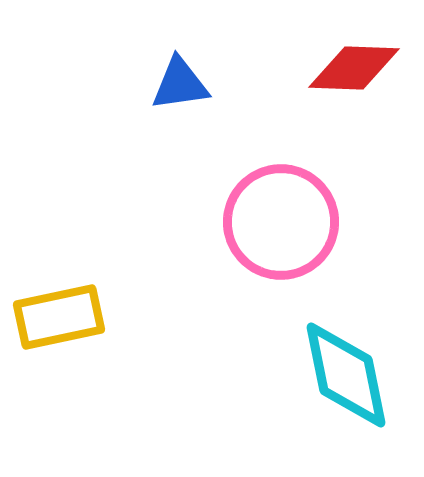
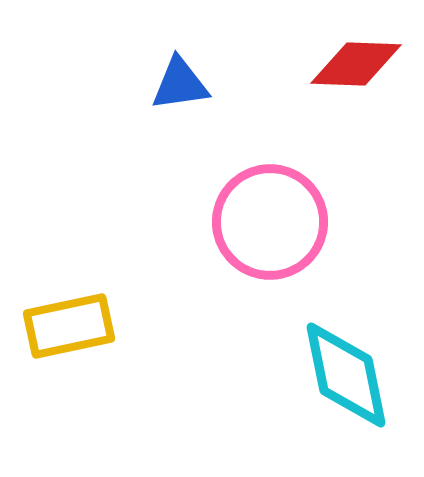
red diamond: moved 2 px right, 4 px up
pink circle: moved 11 px left
yellow rectangle: moved 10 px right, 9 px down
